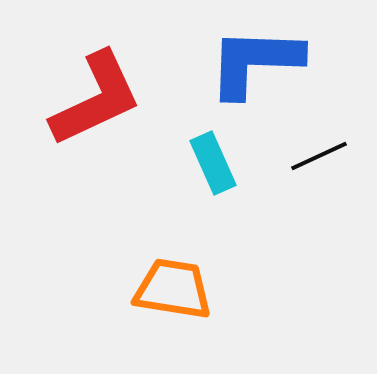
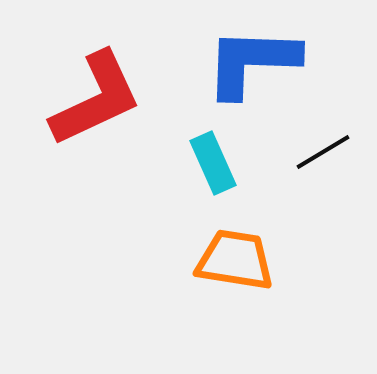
blue L-shape: moved 3 px left
black line: moved 4 px right, 4 px up; rotated 6 degrees counterclockwise
orange trapezoid: moved 62 px right, 29 px up
